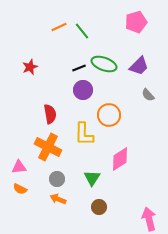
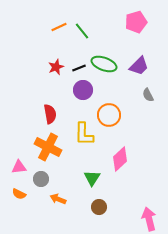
red star: moved 26 px right
gray semicircle: rotated 16 degrees clockwise
pink diamond: rotated 10 degrees counterclockwise
gray circle: moved 16 px left
orange semicircle: moved 1 px left, 5 px down
